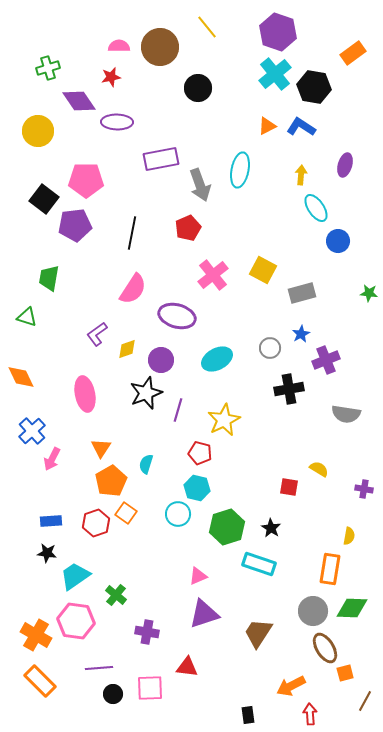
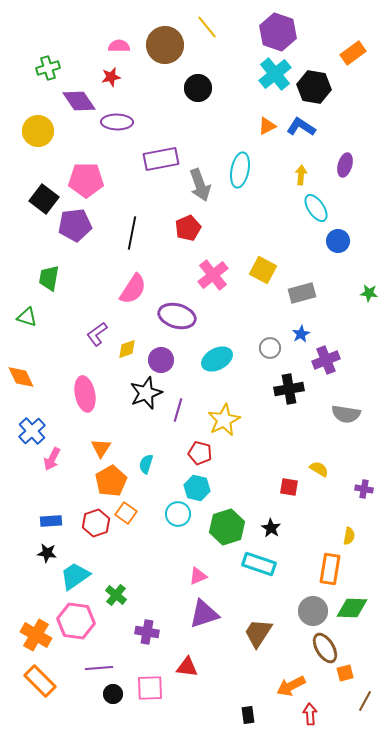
brown circle at (160, 47): moved 5 px right, 2 px up
